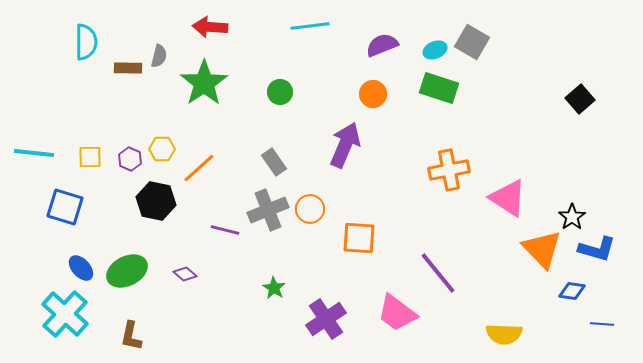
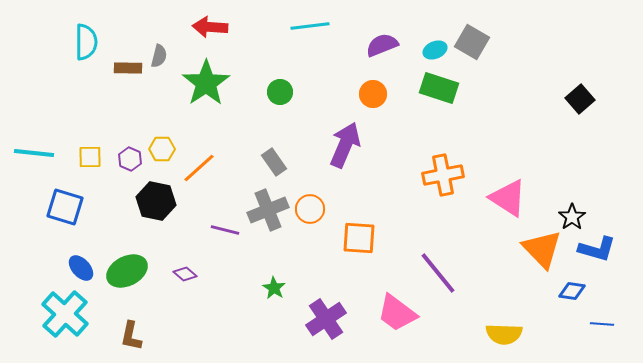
green star at (204, 83): moved 2 px right
orange cross at (449, 170): moved 6 px left, 5 px down
